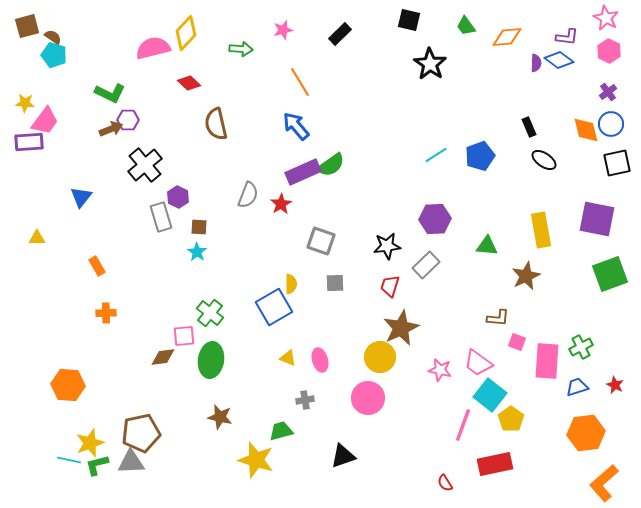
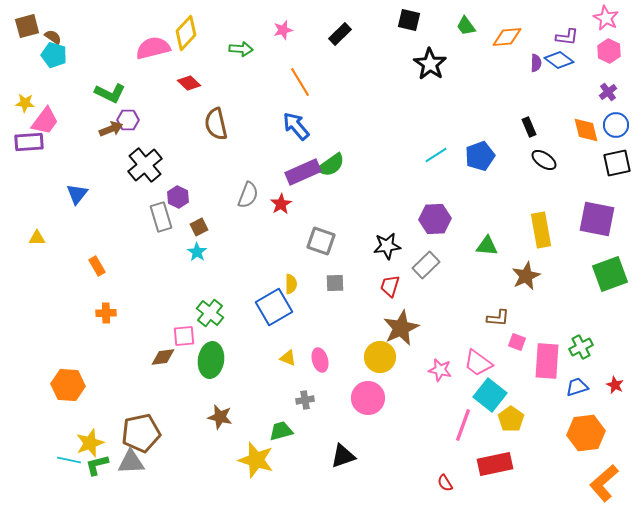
blue circle at (611, 124): moved 5 px right, 1 px down
blue triangle at (81, 197): moved 4 px left, 3 px up
brown square at (199, 227): rotated 30 degrees counterclockwise
